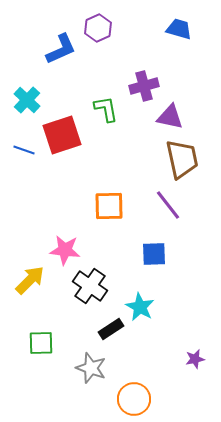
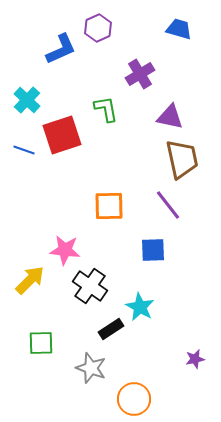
purple cross: moved 4 px left, 12 px up; rotated 16 degrees counterclockwise
blue square: moved 1 px left, 4 px up
